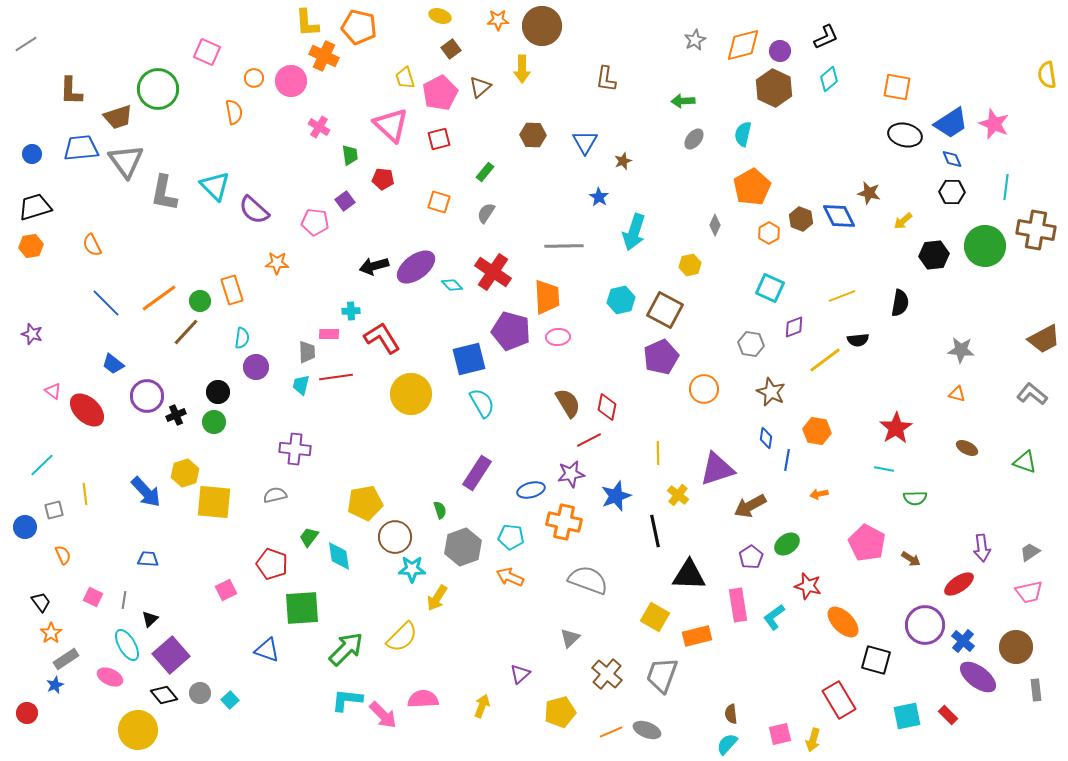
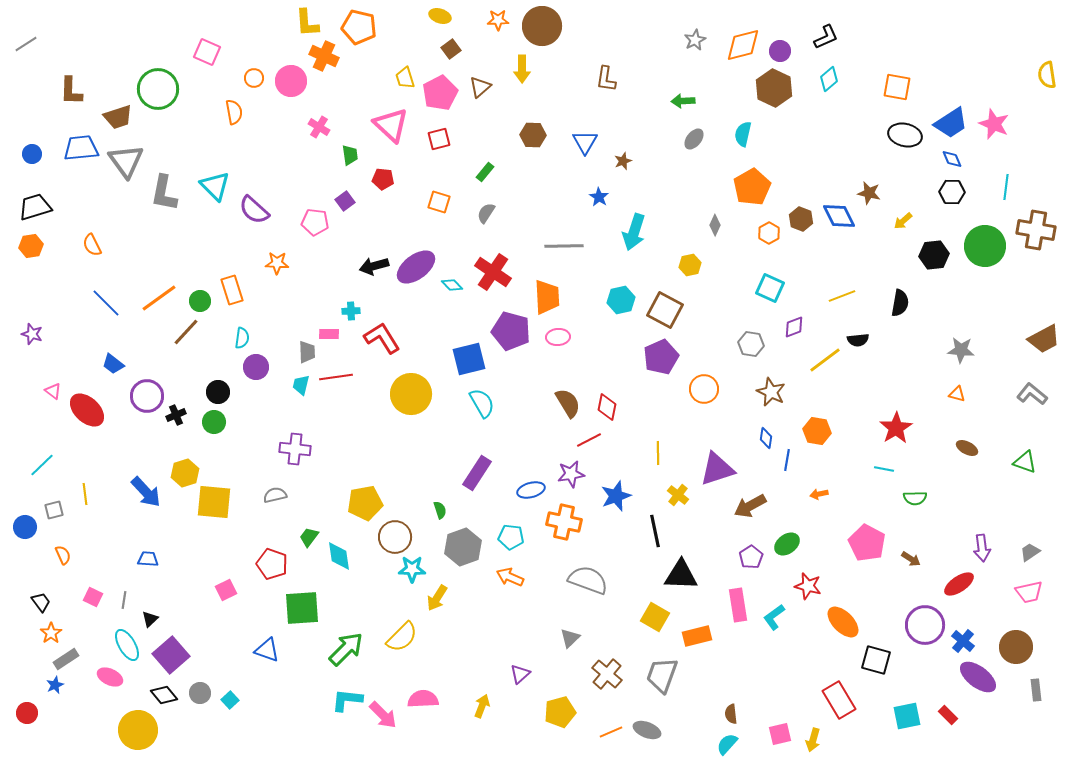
black triangle at (689, 575): moved 8 px left
